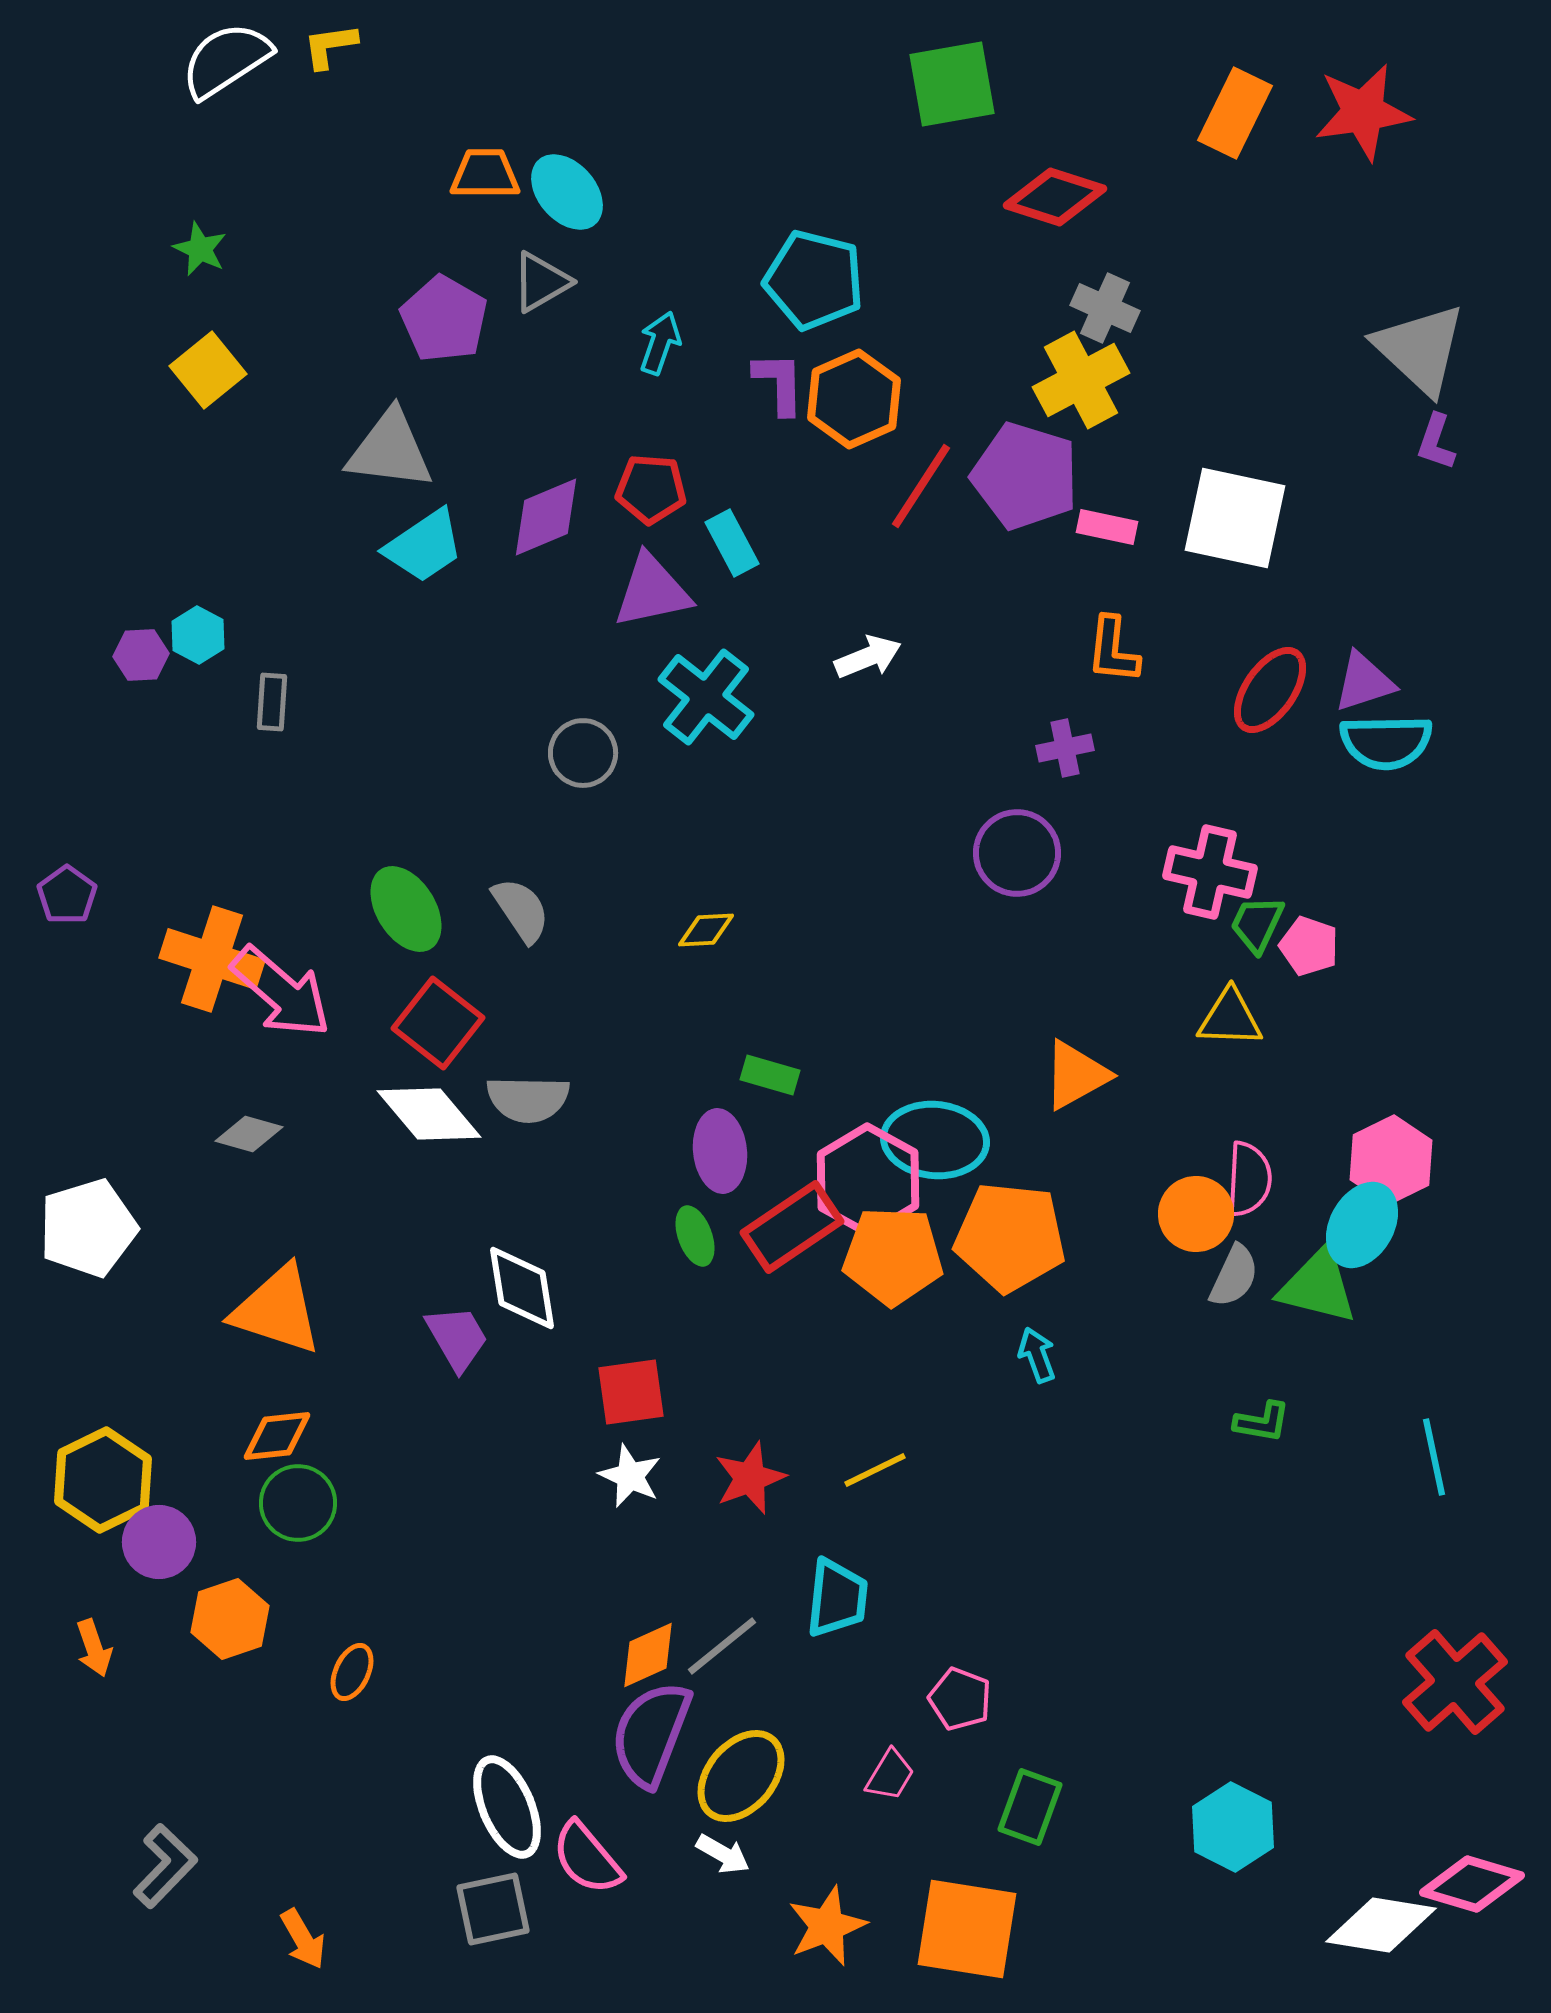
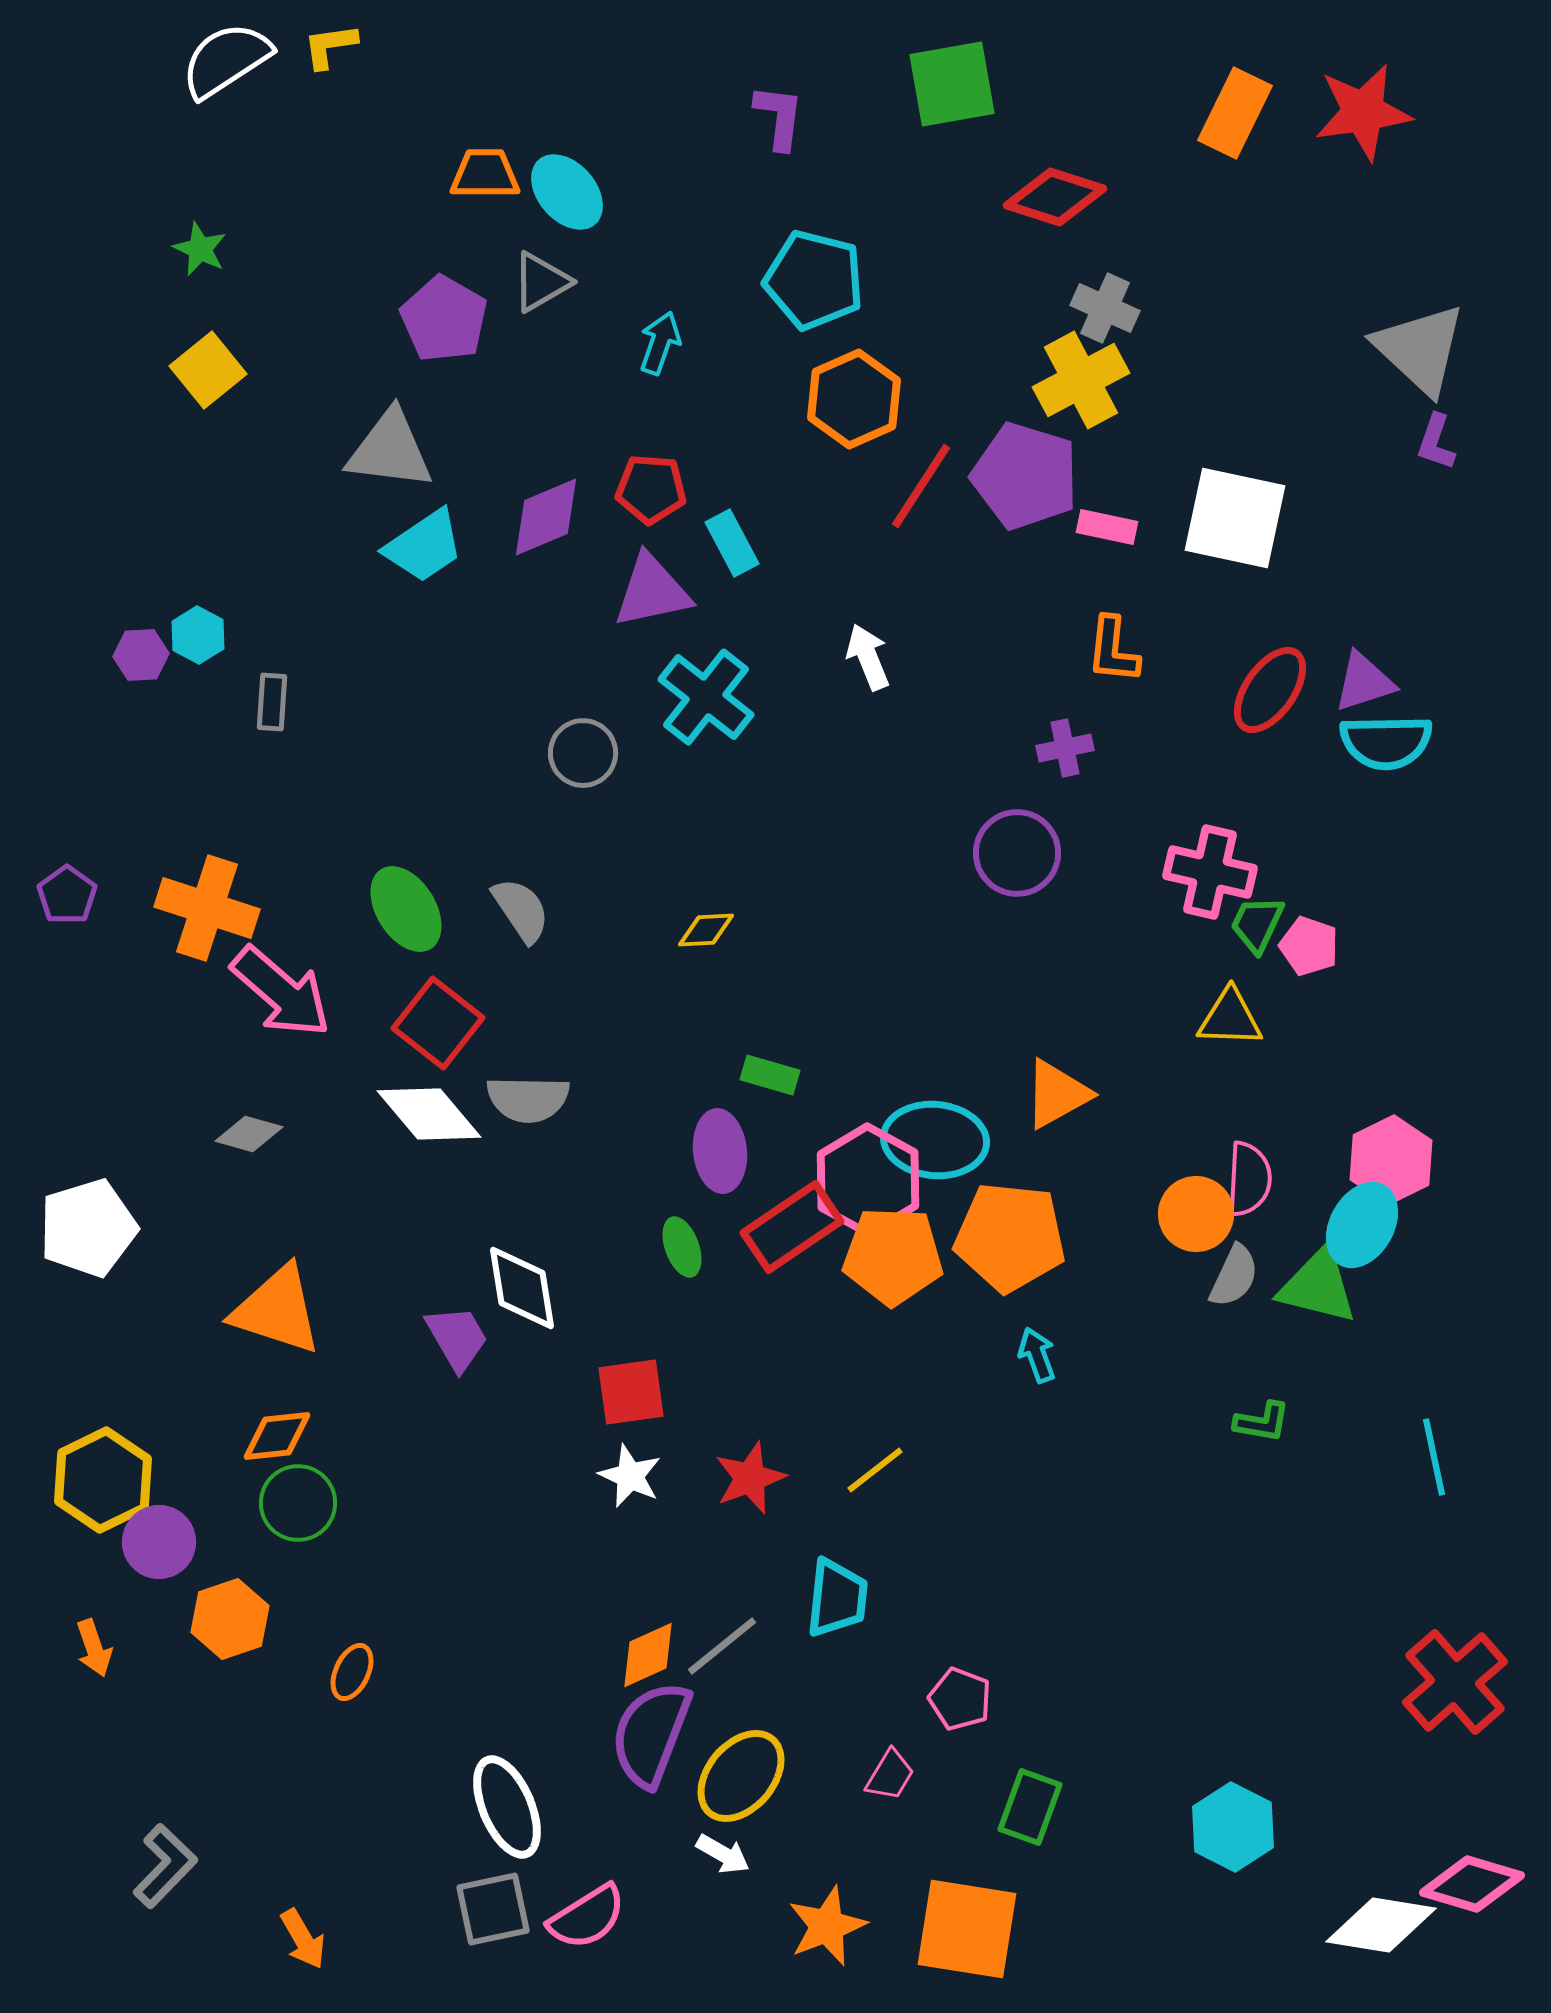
purple L-shape at (779, 383): moved 266 px up; rotated 8 degrees clockwise
white arrow at (868, 657): rotated 90 degrees counterclockwise
orange cross at (212, 959): moved 5 px left, 51 px up
orange triangle at (1076, 1075): moved 19 px left, 19 px down
green ellipse at (695, 1236): moved 13 px left, 11 px down
yellow line at (875, 1470): rotated 12 degrees counterclockwise
pink semicircle at (587, 1858): moved 59 px down; rotated 82 degrees counterclockwise
